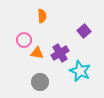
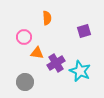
orange semicircle: moved 5 px right, 2 px down
purple square: rotated 24 degrees clockwise
pink circle: moved 3 px up
purple cross: moved 4 px left, 10 px down
gray circle: moved 15 px left
